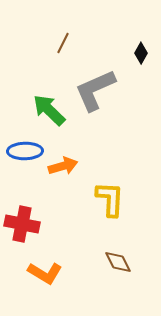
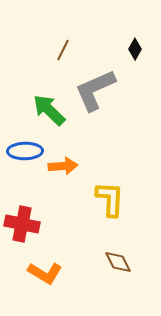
brown line: moved 7 px down
black diamond: moved 6 px left, 4 px up
orange arrow: rotated 12 degrees clockwise
